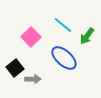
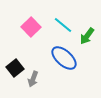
pink square: moved 10 px up
gray arrow: rotated 112 degrees clockwise
